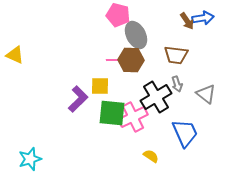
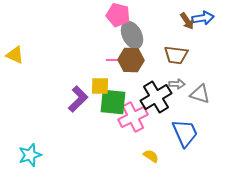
gray ellipse: moved 4 px left
gray arrow: rotated 70 degrees counterclockwise
gray triangle: moved 6 px left; rotated 20 degrees counterclockwise
green square: moved 1 px right, 11 px up
cyan star: moved 4 px up
